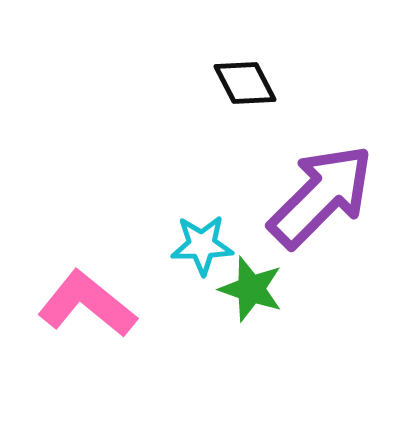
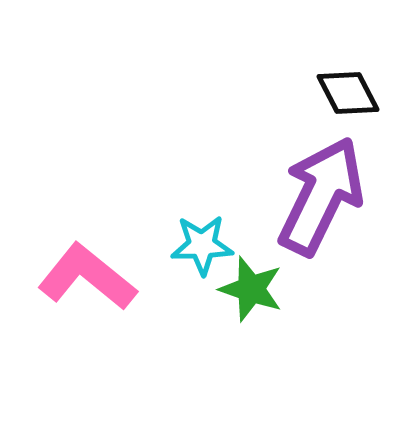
black diamond: moved 103 px right, 10 px down
purple arrow: rotated 19 degrees counterclockwise
pink L-shape: moved 27 px up
